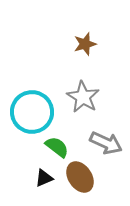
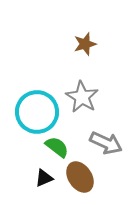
gray star: moved 1 px left
cyan circle: moved 5 px right
